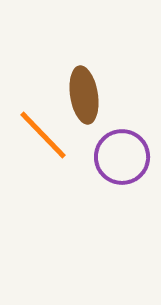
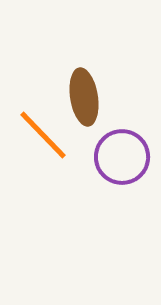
brown ellipse: moved 2 px down
